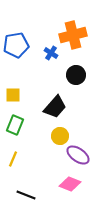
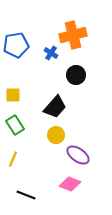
green rectangle: rotated 54 degrees counterclockwise
yellow circle: moved 4 px left, 1 px up
